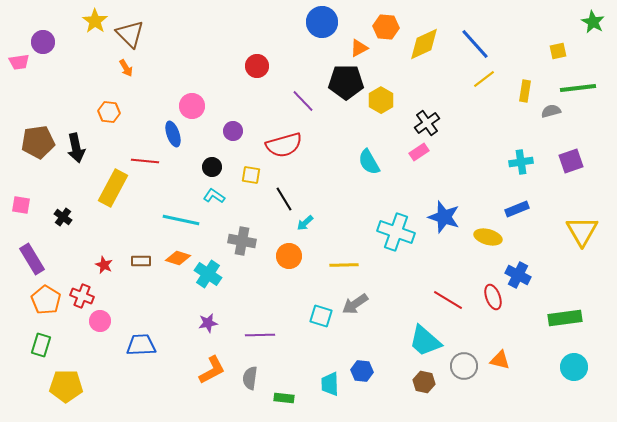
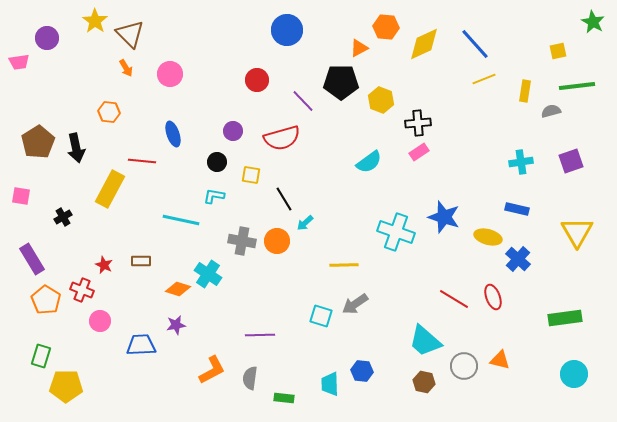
blue circle at (322, 22): moved 35 px left, 8 px down
purple circle at (43, 42): moved 4 px right, 4 px up
red circle at (257, 66): moved 14 px down
yellow line at (484, 79): rotated 15 degrees clockwise
black pentagon at (346, 82): moved 5 px left
green line at (578, 88): moved 1 px left, 2 px up
yellow hexagon at (381, 100): rotated 10 degrees counterclockwise
pink circle at (192, 106): moved 22 px left, 32 px up
black cross at (427, 123): moved 9 px left; rotated 30 degrees clockwise
brown pentagon at (38, 142): rotated 24 degrees counterclockwise
red semicircle at (284, 145): moved 2 px left, 7 px up
red line at (145, 161): moved 3 px left
cyan semicircle at (369, 162): rotated 96 degrees counterclockwise
black circle at (212, 167): moved 5 px right, 5 px up
yellow rectangle at (113, 188): moved 3 px left, 1 px down
cyan L-shape at (214, 196): rotated 25 degrees counterclockwise
pink square at (21, 205): moved 9 px up
blue rectangle at (517, 209): rotated 35 degrees clockwise
black cross at (63, 217): rotated 24 degrees clockwise
yellow triangle at (582, 231): moved 5 px left, 1 px down
orange circle at (289, 256): moved 12 px left, 15 px up
orange diamond at (178, 258): moved 31 px down
blue cross at (518, 275): moved 16 px up; rotated 15 degrees clockwise
red cross at (82, 296): moved 6 px up
red line at (448, 300): moved 6 px right, 1 px up
purple star at (208, 323): moved 32 px left, 2 px down
green rectangle at (41, 345): moved 11 px down
cyan circle at (574, 367): moved 7 px down
